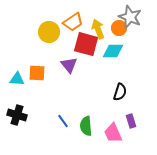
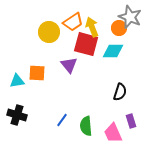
yellow arrow: moved 6 px left, 2 px up
cyan triangle: moved 2 px down; rotated 14 degrees counterclockwise
blue line: moved 1 px left, 1 px up; rotated 72 degrees clockwise
